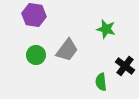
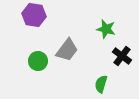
green circle: moved 2 px right, 6 px down
black cross: moved 3 px left, 10 px up
green semicircle: moved 2 px down; rotated 24 degrees clockwise
